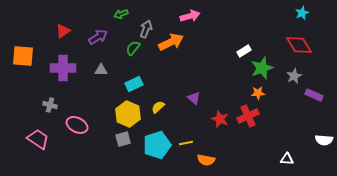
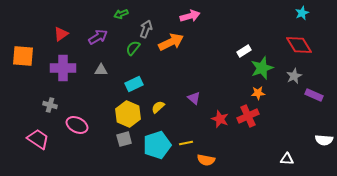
red triangle: moved 2 px left, 3 px down
gray square: moved 1 px right
